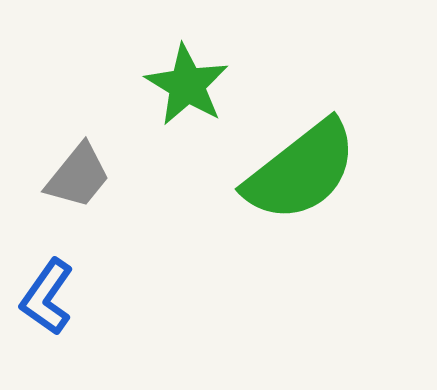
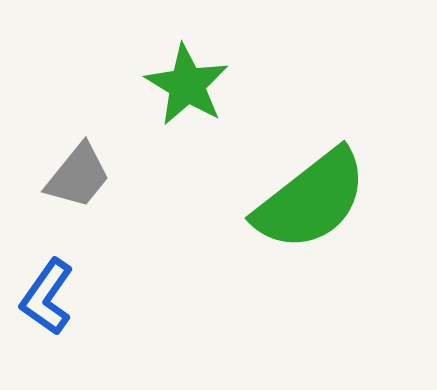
green semicircle: moved 10 px right, 29 px down
